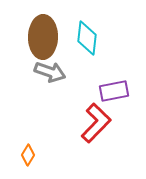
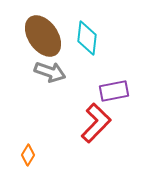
brown ellipse: moved 1 px up; rotated 36 degrees counterclockwise
